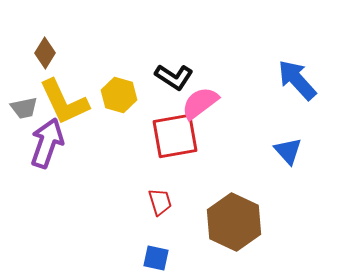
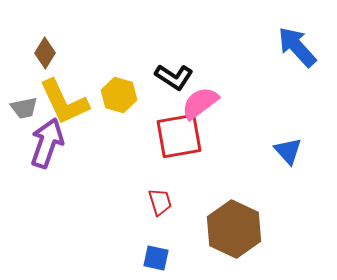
blue arrow: moved 33 px up
red square: moved 4 px right
brown hexagon: moved 7 px down
